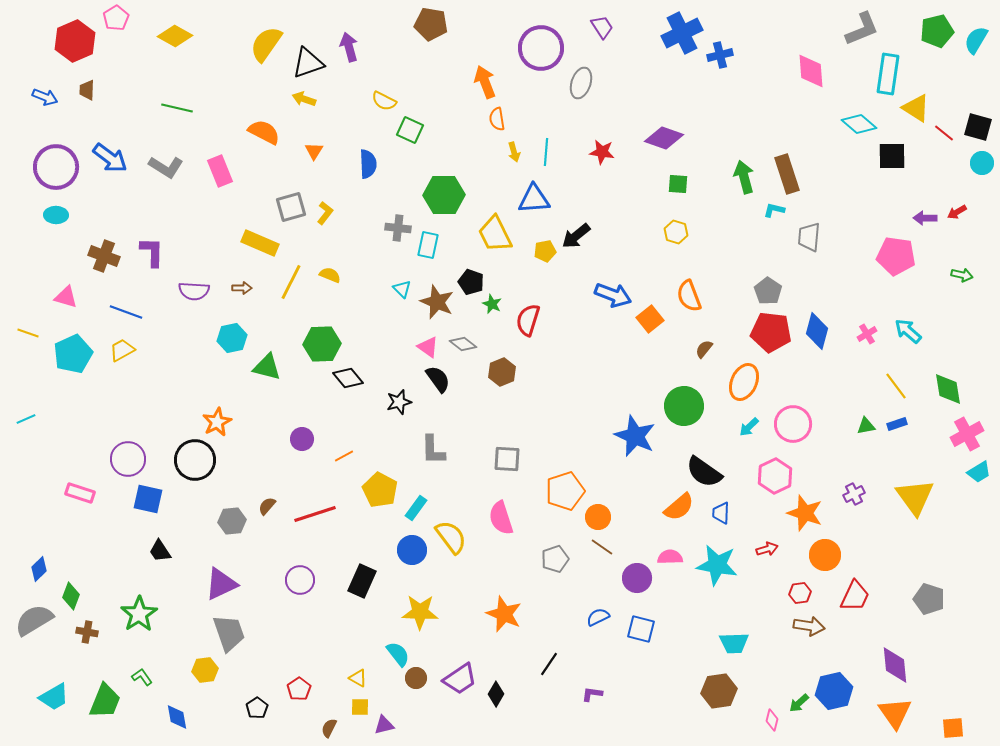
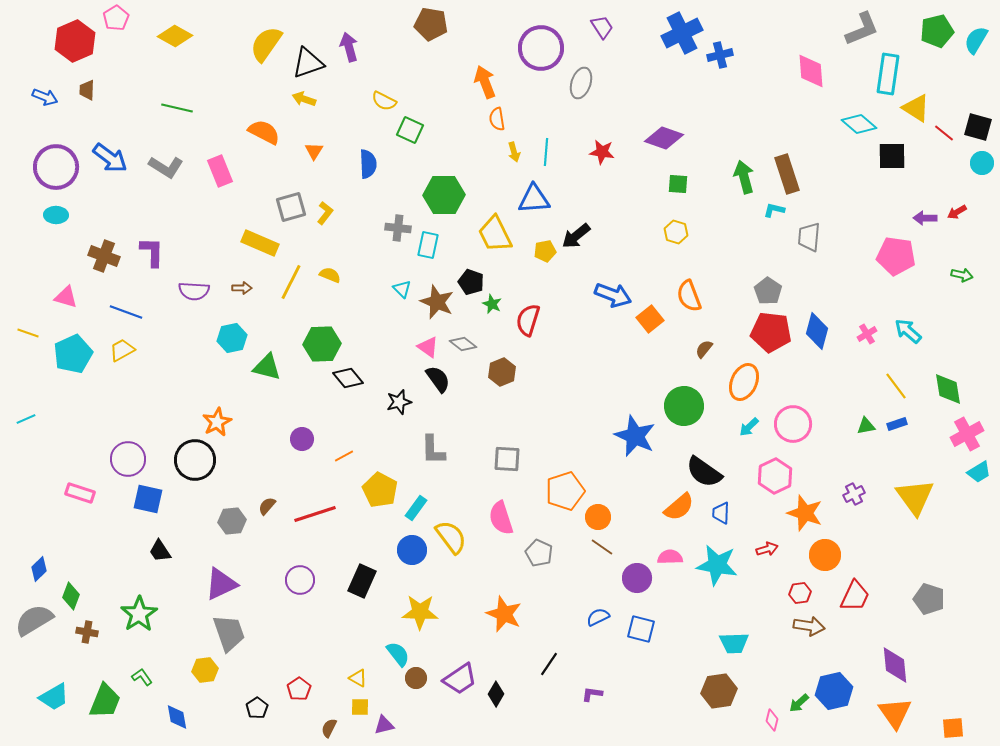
gray pentagon at (555, 559): moved 16 px left, 6 px up; rotated 28 degrees counterclockwise
